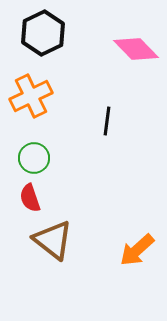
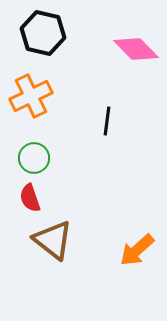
black hexagon: rotated 21 degrees counterclockwise
